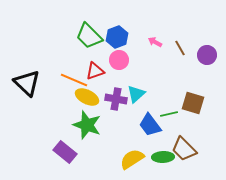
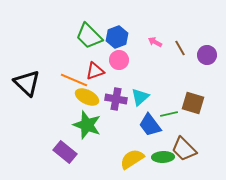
cyan triangle: moved 4 px right, 3 px down
